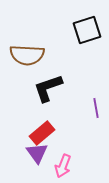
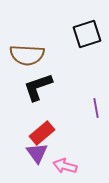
black square: moved 4 px down
black L-shape: moved 10 px left, 1 px up
pink arrow: moved 2 px right; rotated 85 degrees clockwise
